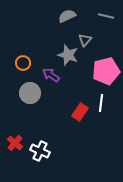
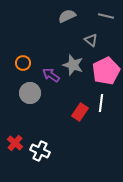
gray triangle: moved 6 px right; rotated 32 degrees counterclockwise
gray star: moved 5 px right, 10 px down
pink pentagon: rotated 12 degrees counterclockwise
